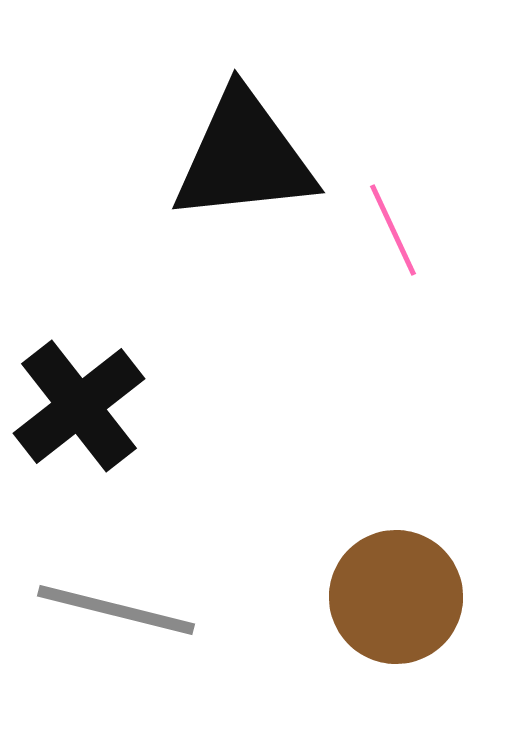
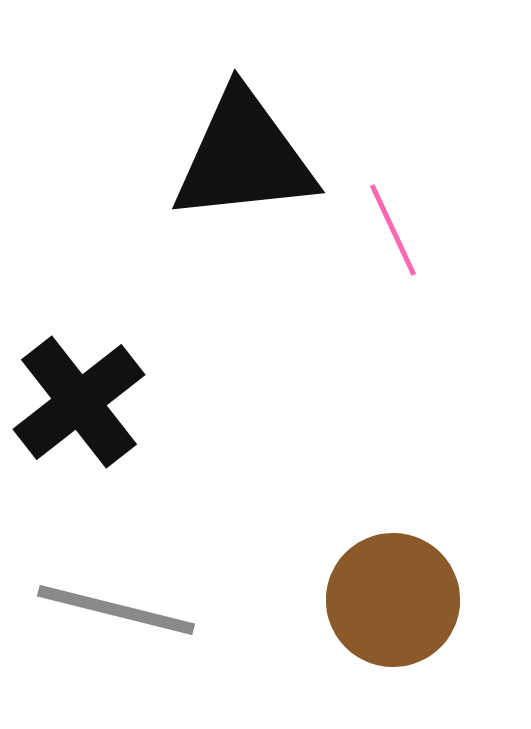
black cross: moved 4 px up
brown circle: moved 3 px left, 3 px down
